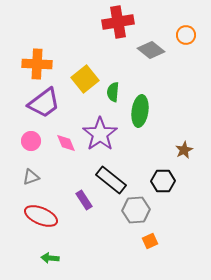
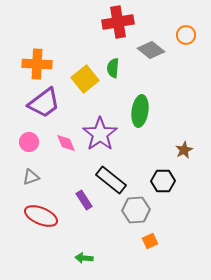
green semicircle: moved 24 px up
pink circle: moved 2 px left, 1 px down
green arrow: moved 34 px right
